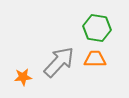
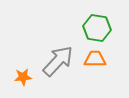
gray arrow: moved 1 px left, 1 px up
